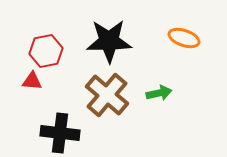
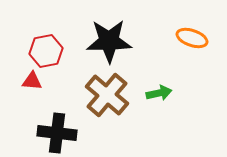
orange ellipse: moved 8 px right
black cross: moved 3 px left
